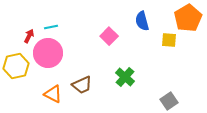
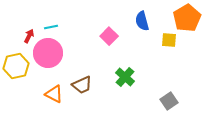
orange pentagon: moved 1 px left
orange triangle: moved 1 px right
